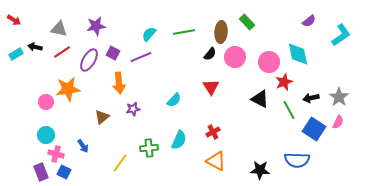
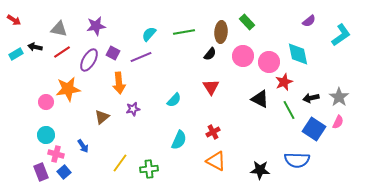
pink circle at (235, 57): moved 8 px right, 1 px up
green cross at (149, 148): moved 21 px down
blue square at (64, 172): rotated 24 degrees clockwise
